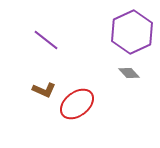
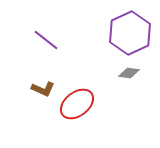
purple hexagon: moved 2 px left, 1 px down
gray diamond: rotated 40 degrees counterclockwise
brown L-shape: moved 1 px left, 1 px up
